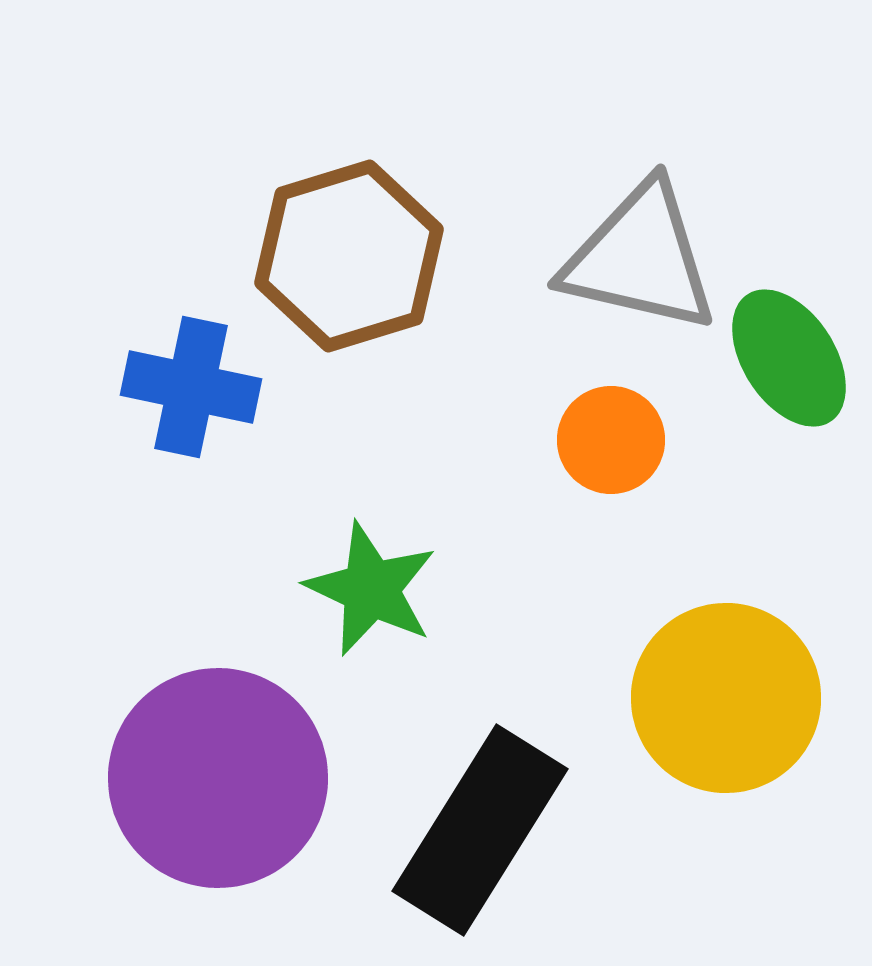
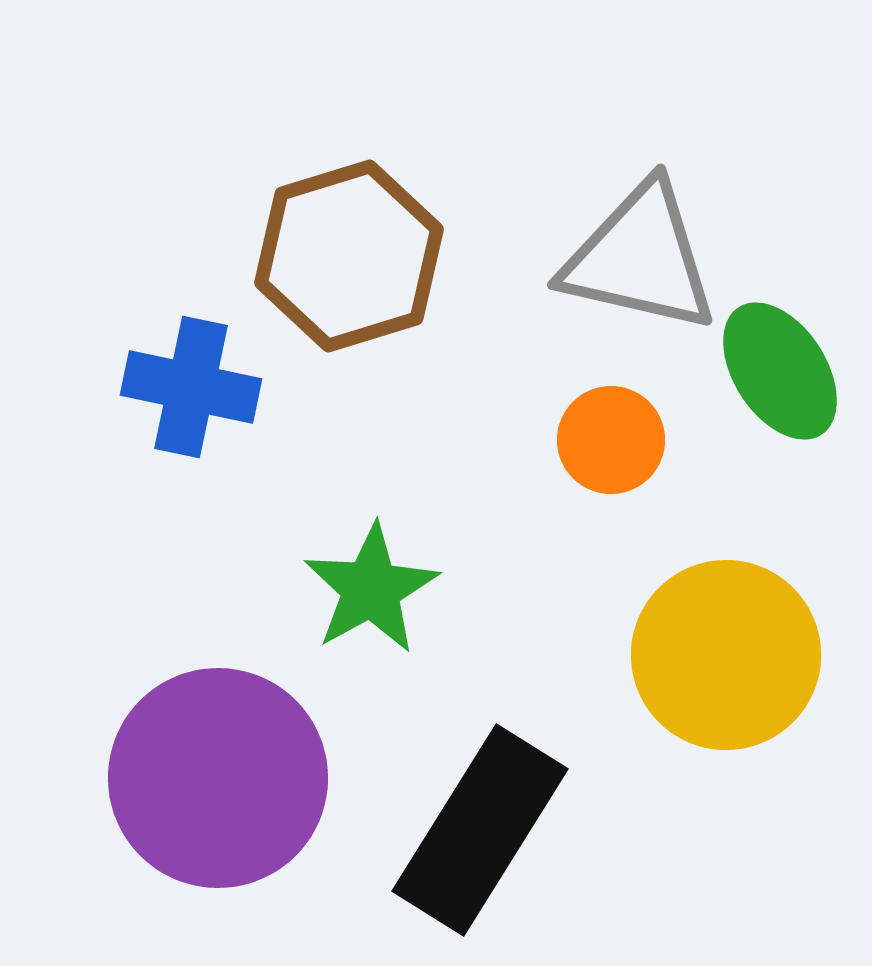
green ellipse: moved 9 px left, 13 px down
green star: rotated 18 degrees clockwise
yellow circle: moved 43 px up
